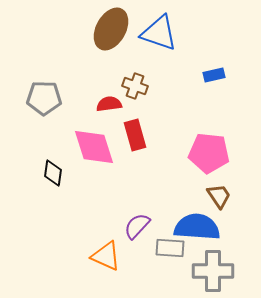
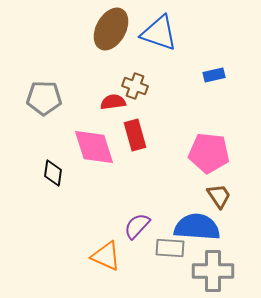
red semicircle: moved 4 px right, 2 px up
